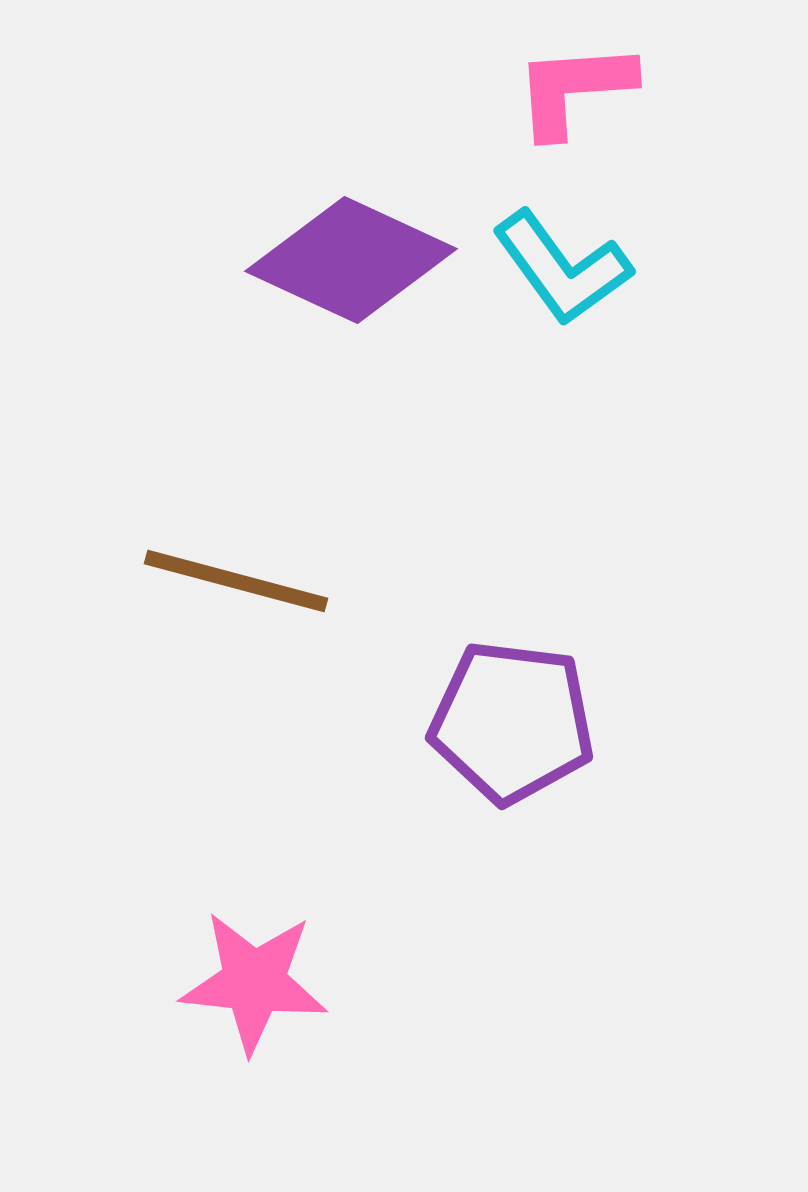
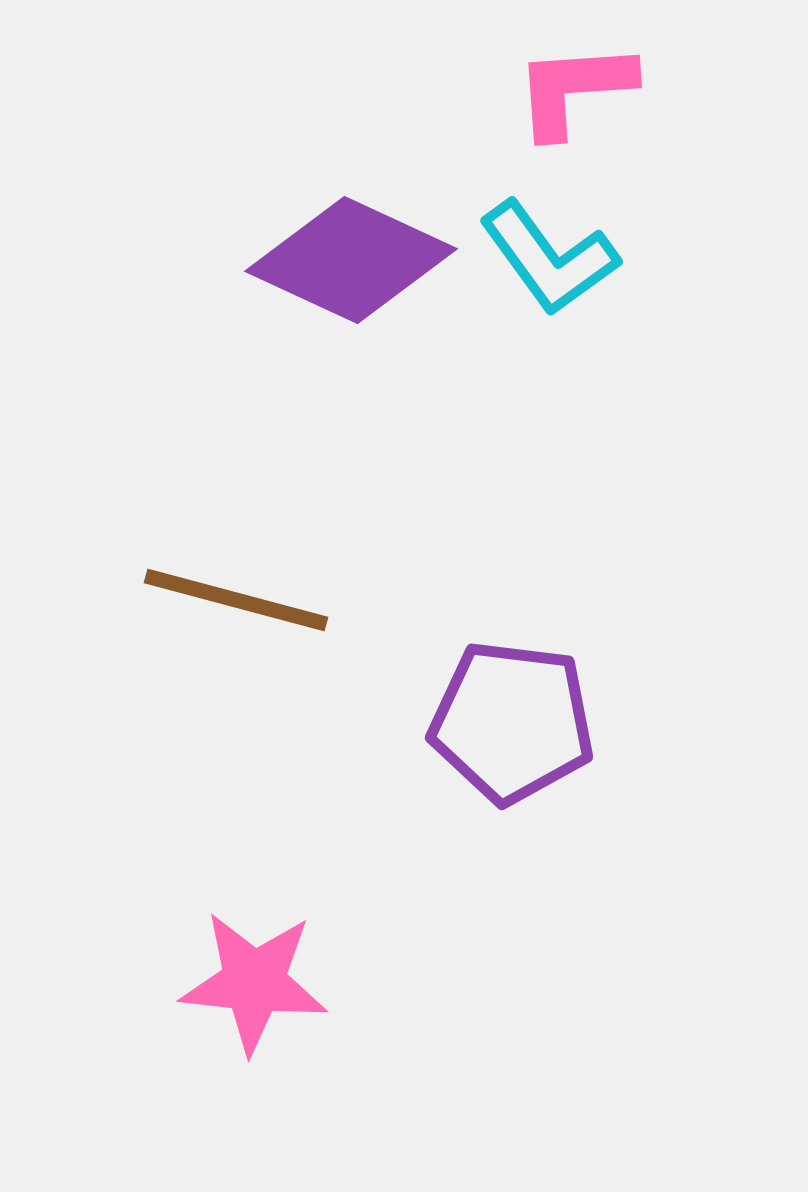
cyan L-shape: moved 13 px left, 10 px up
brown line: moved 19 px down
